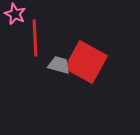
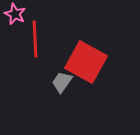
red line: moved 1 px down
gray trapezoid: moved 3 px right, 17 px down; rotated 70 degrees counterclockwise
